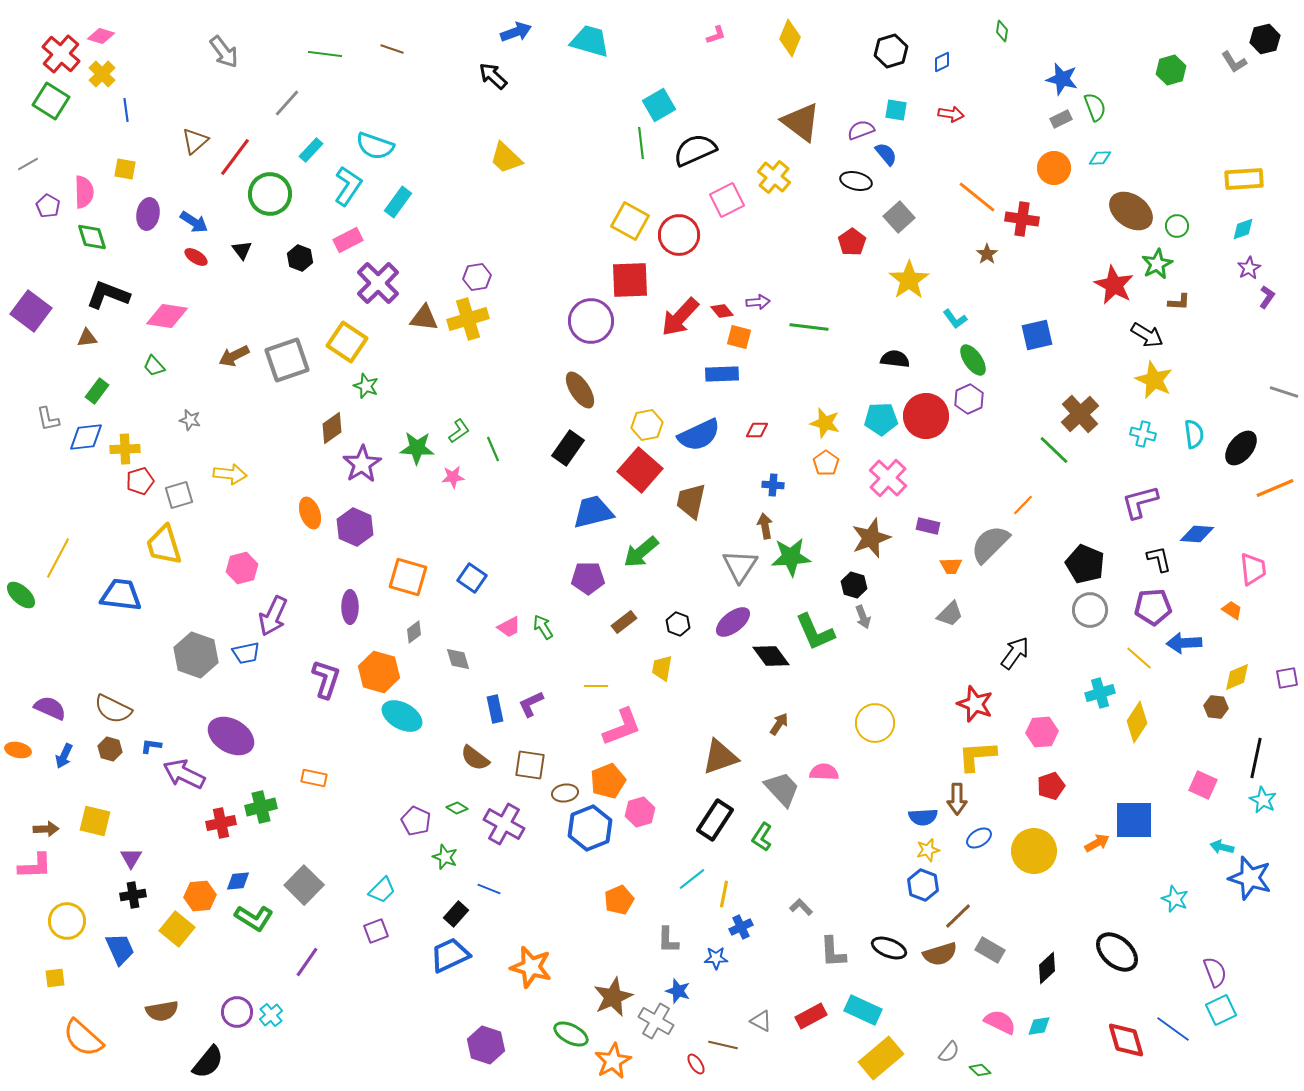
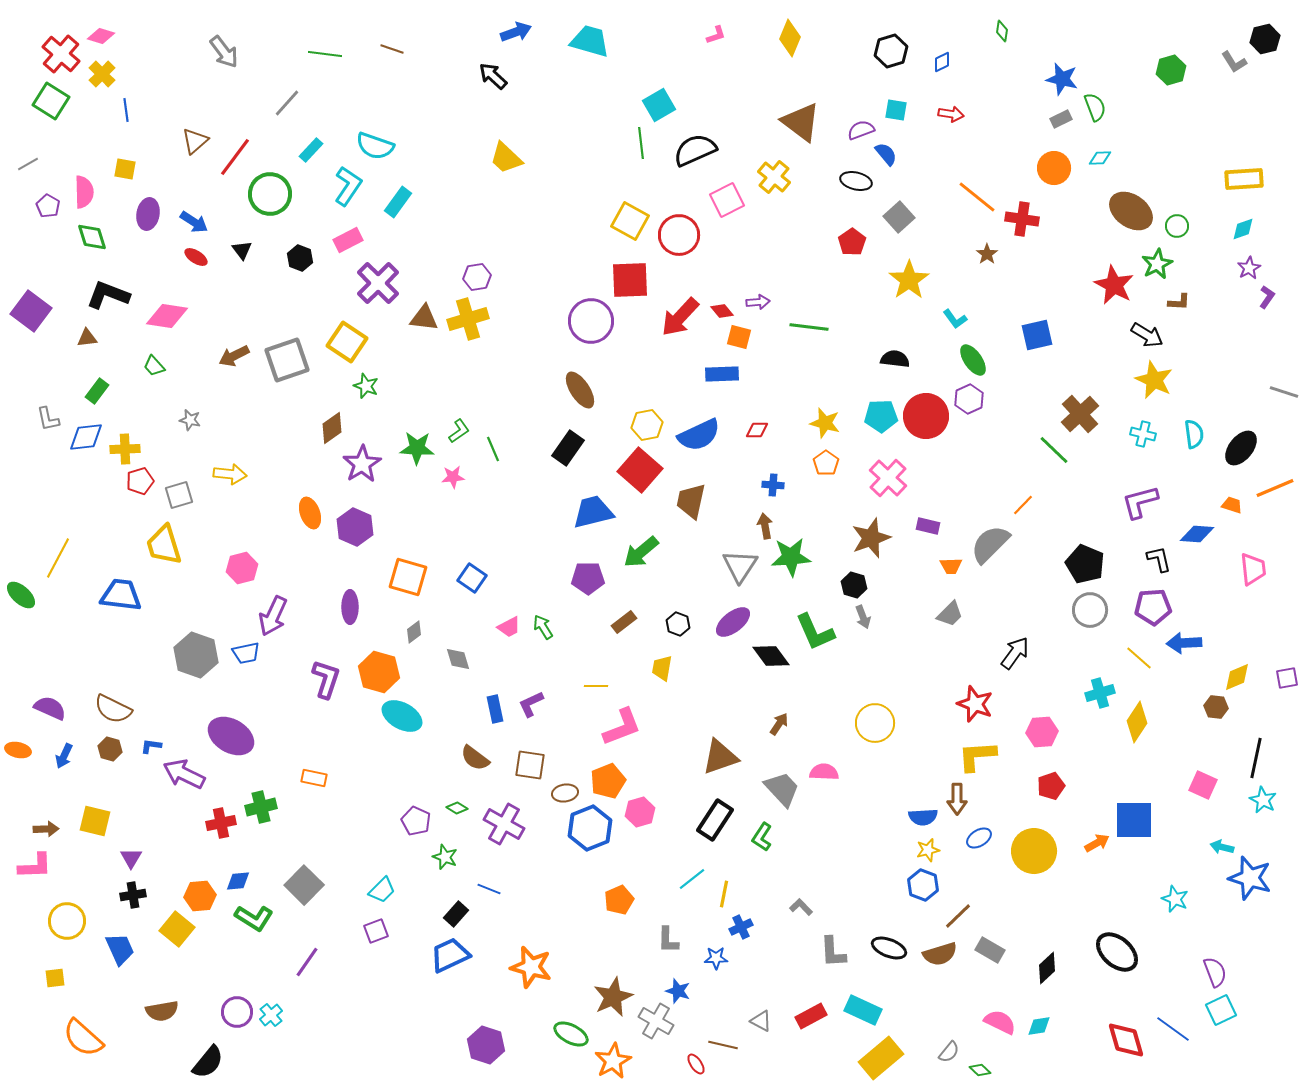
cyan pentagon at (881, 419): moved 3 px up
orange trapezoid at (1232, 610): moved 105 px up; rotated 15 degrees counterclockwise
